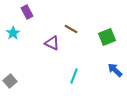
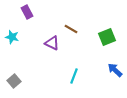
cyan star: moved 1 px left, 4 px down; rotated 24 degrees counterclockwise
gray square: moved 4 px right
